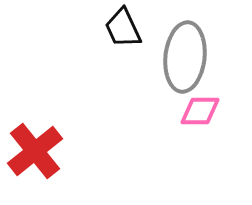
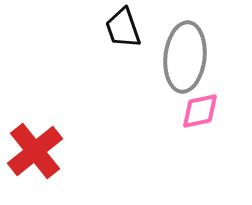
black trapezoid: rotated 6 degrees clockwise
pink diamond: rotated 12 degrees counterclockwise
